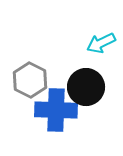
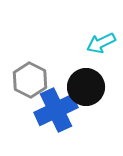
blue cross: rotated 27 degrees counterclockwise
